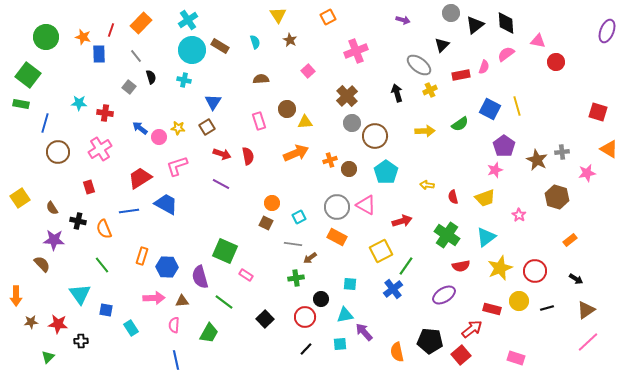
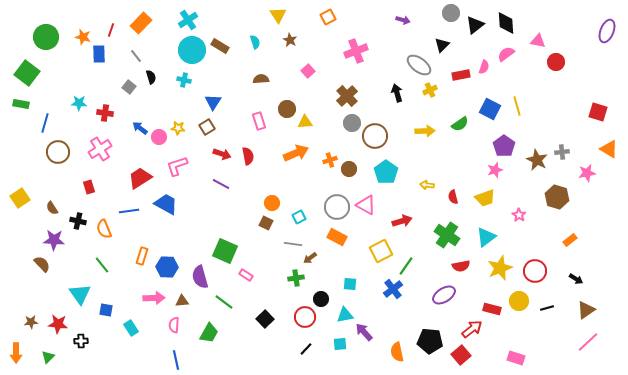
green square at (28, 75): moved 1 px left, 2 px up
orange arrow at (16, 296): moved 57 px down
